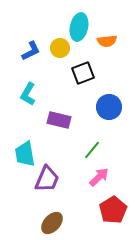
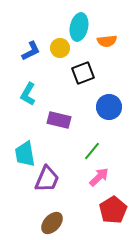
green line: moved 1 px down
